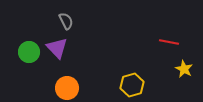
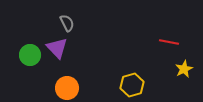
gray semicircle: moved 1 px right, 2 px down
green circle: moved 1 px right, 3 px down
yellow star: rotated 18 degrees clockwise
